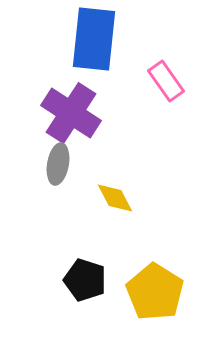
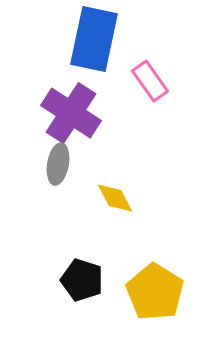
blue rectangle: rotated 6 degrees clockwise
pink rectangle: moved 16 px left
black pentagon: moved 3 px left
